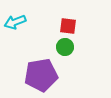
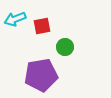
cyan arrow: moved 3 px up
red square: moved 26 px left; rotated 18 degrees counterclockwise
